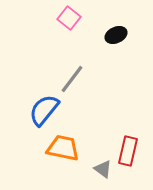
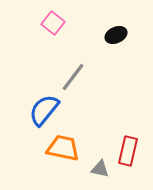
pink square: moved 16 px left, 5 px down
gray line: moved 1 px right, 2 px up
gray triangle: moved 3 px left; rotated 24 degrees counterclockwise
